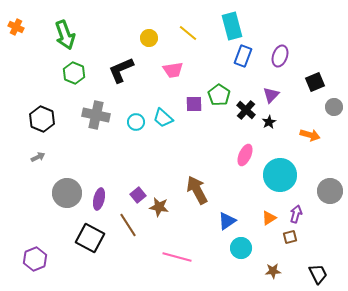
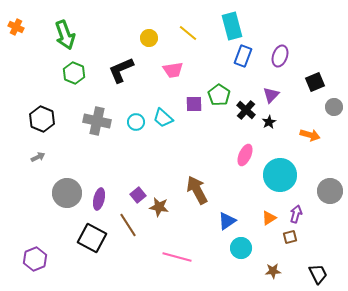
gray cross at (96, 115): moved 1 px right, 6 px down
black square at (90, 238): moved 2 px right
